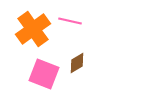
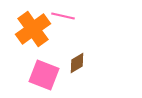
pink line: moved 7 px left, 5 px up
pink square: moved 1 px down
